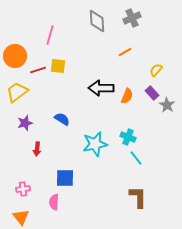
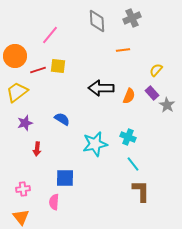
pink line: rotated 24 degrees clockwise
orange line: moved 2 px left, 2 px up; rotated 24 degrees clockwise
orange semicircle: moved 2 px right
cyan line: moved 3 px left, 6 px down
brown L-shape: moved 3 px right, 6 px up
